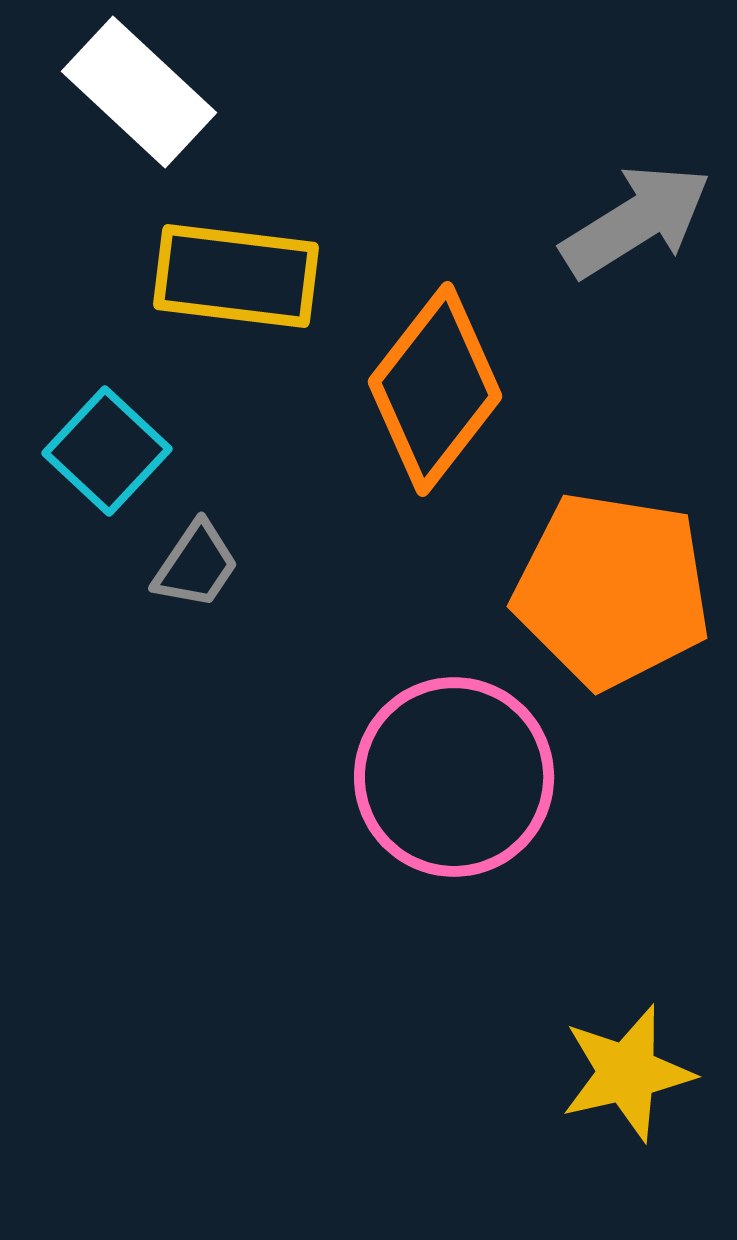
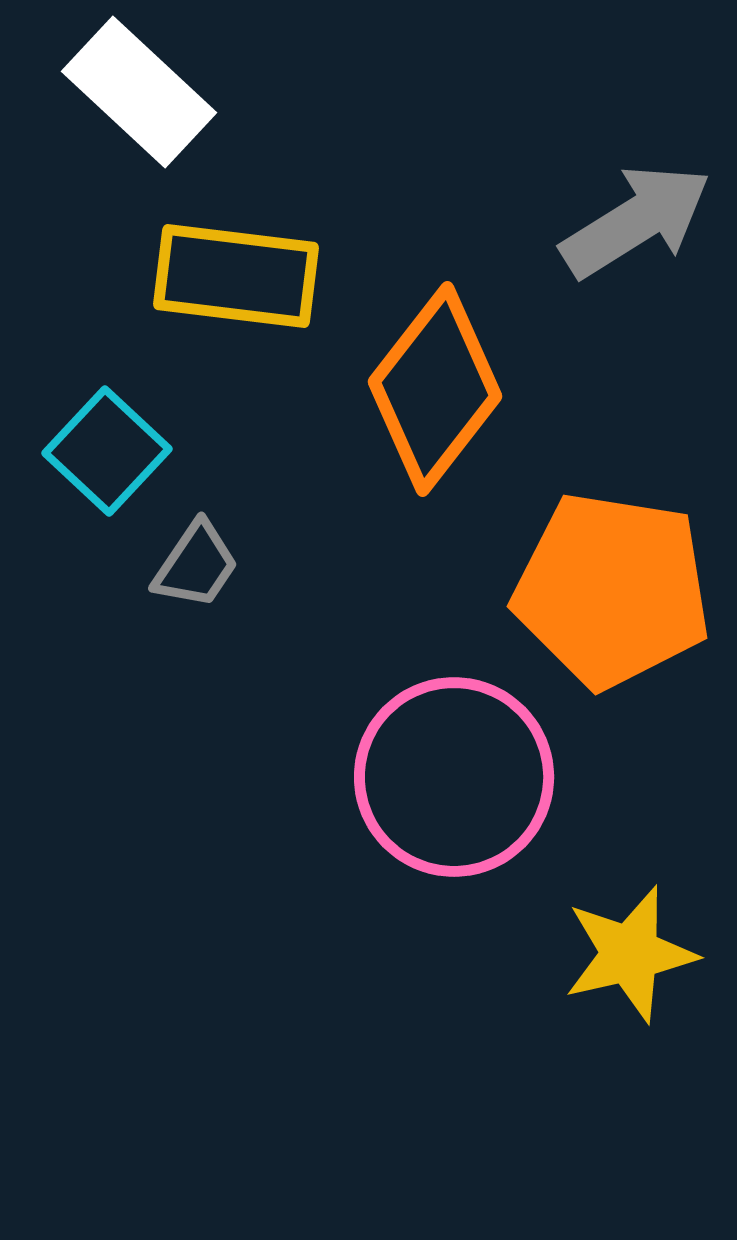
yellow star: moved 3 px right, 119 px up
